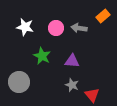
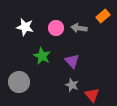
purple triangle: rotated 42 degrees clockwise
